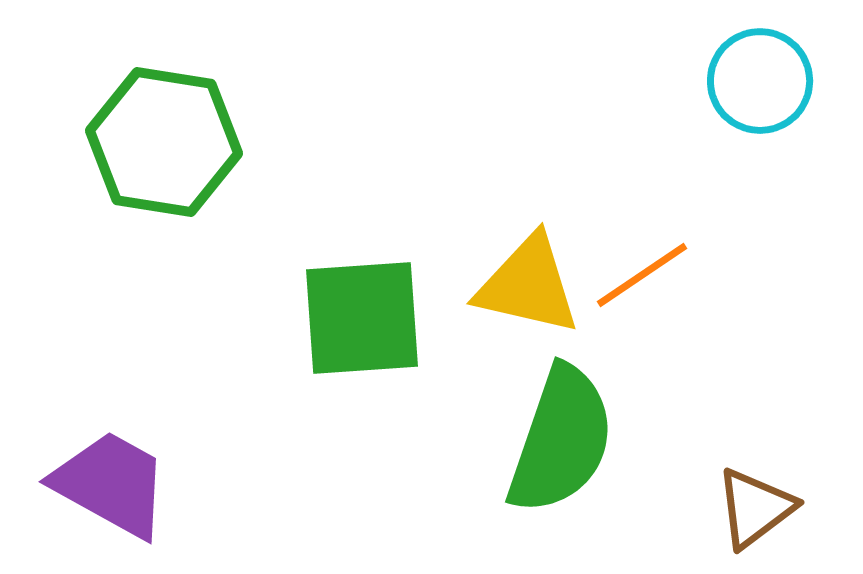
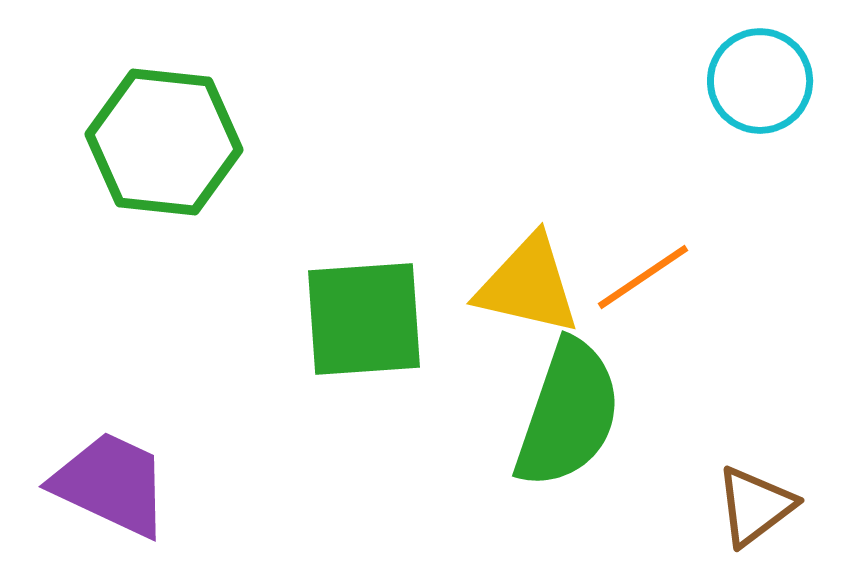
green hexagon: rotated 3 degrees counterclockwise
orange line: moved 1 px right, 2 px down
green square: moved 2 px right, 1 px down
green semicircle: moved 7 px right, 26 px up
purple trapezoid: rotated 4 degrees counterclockwise
brown triangle: moved 2 px up
